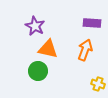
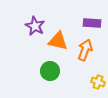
orange triangle: moved 10 px right, 8 px up
green circle: moved 12 px right
yellow cross: moved 2 px up
